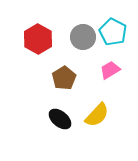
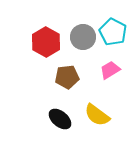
red hexagon: moved 8 px right, 3 px down
brown pentagon: moved 3 px right, 1 px up; rotated 25 degrees clockwise
yellow semicircle: rotated 84 degrees clockwise
